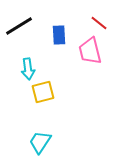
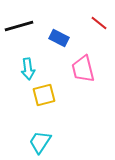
black line: rotated 16 degrees clockwise
blue rectangle: moved 3 px down; rotated 60 degrees counterclockwise
pink trapezoid: moved 7 px left, 18 px down
yellow square: moved 1 px right, 3 px down
